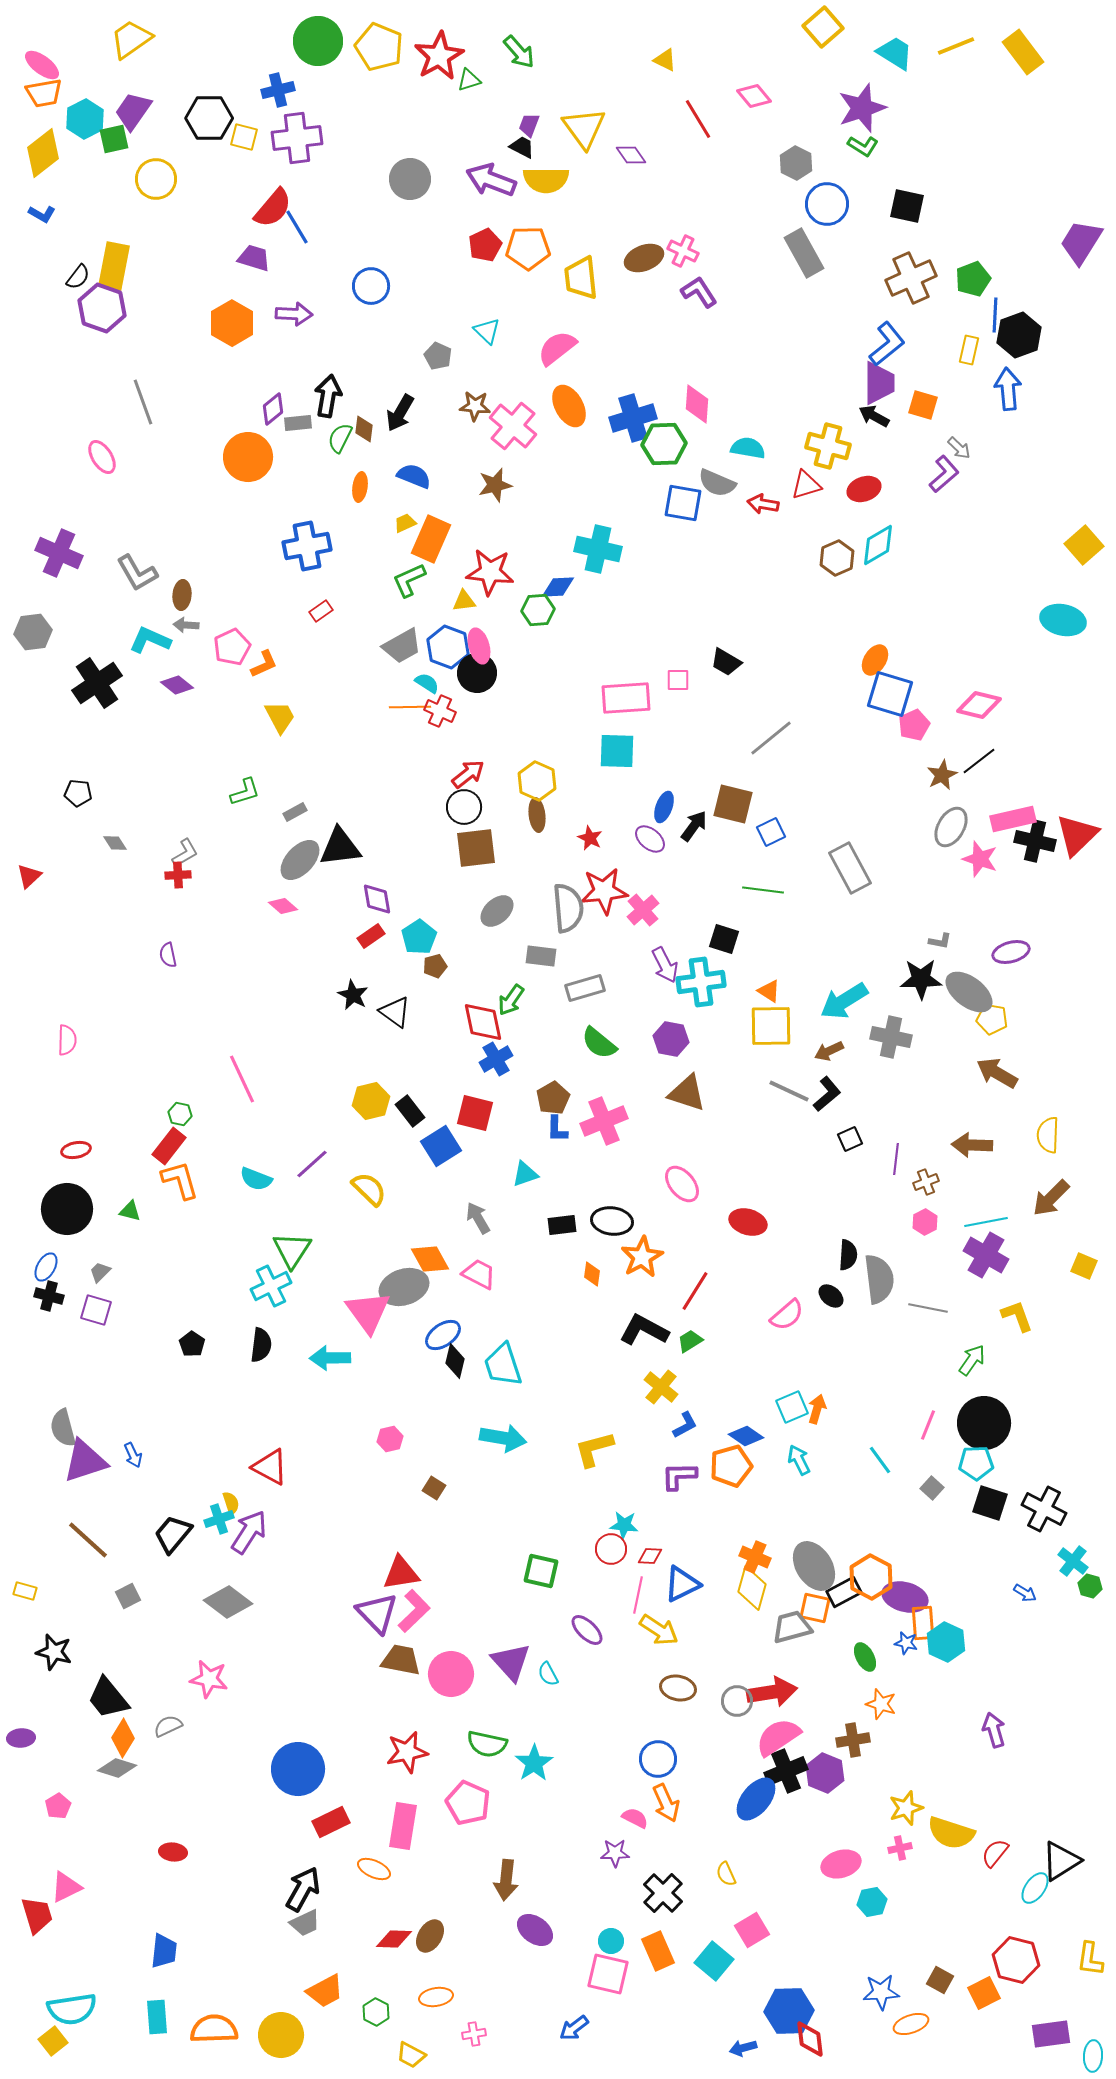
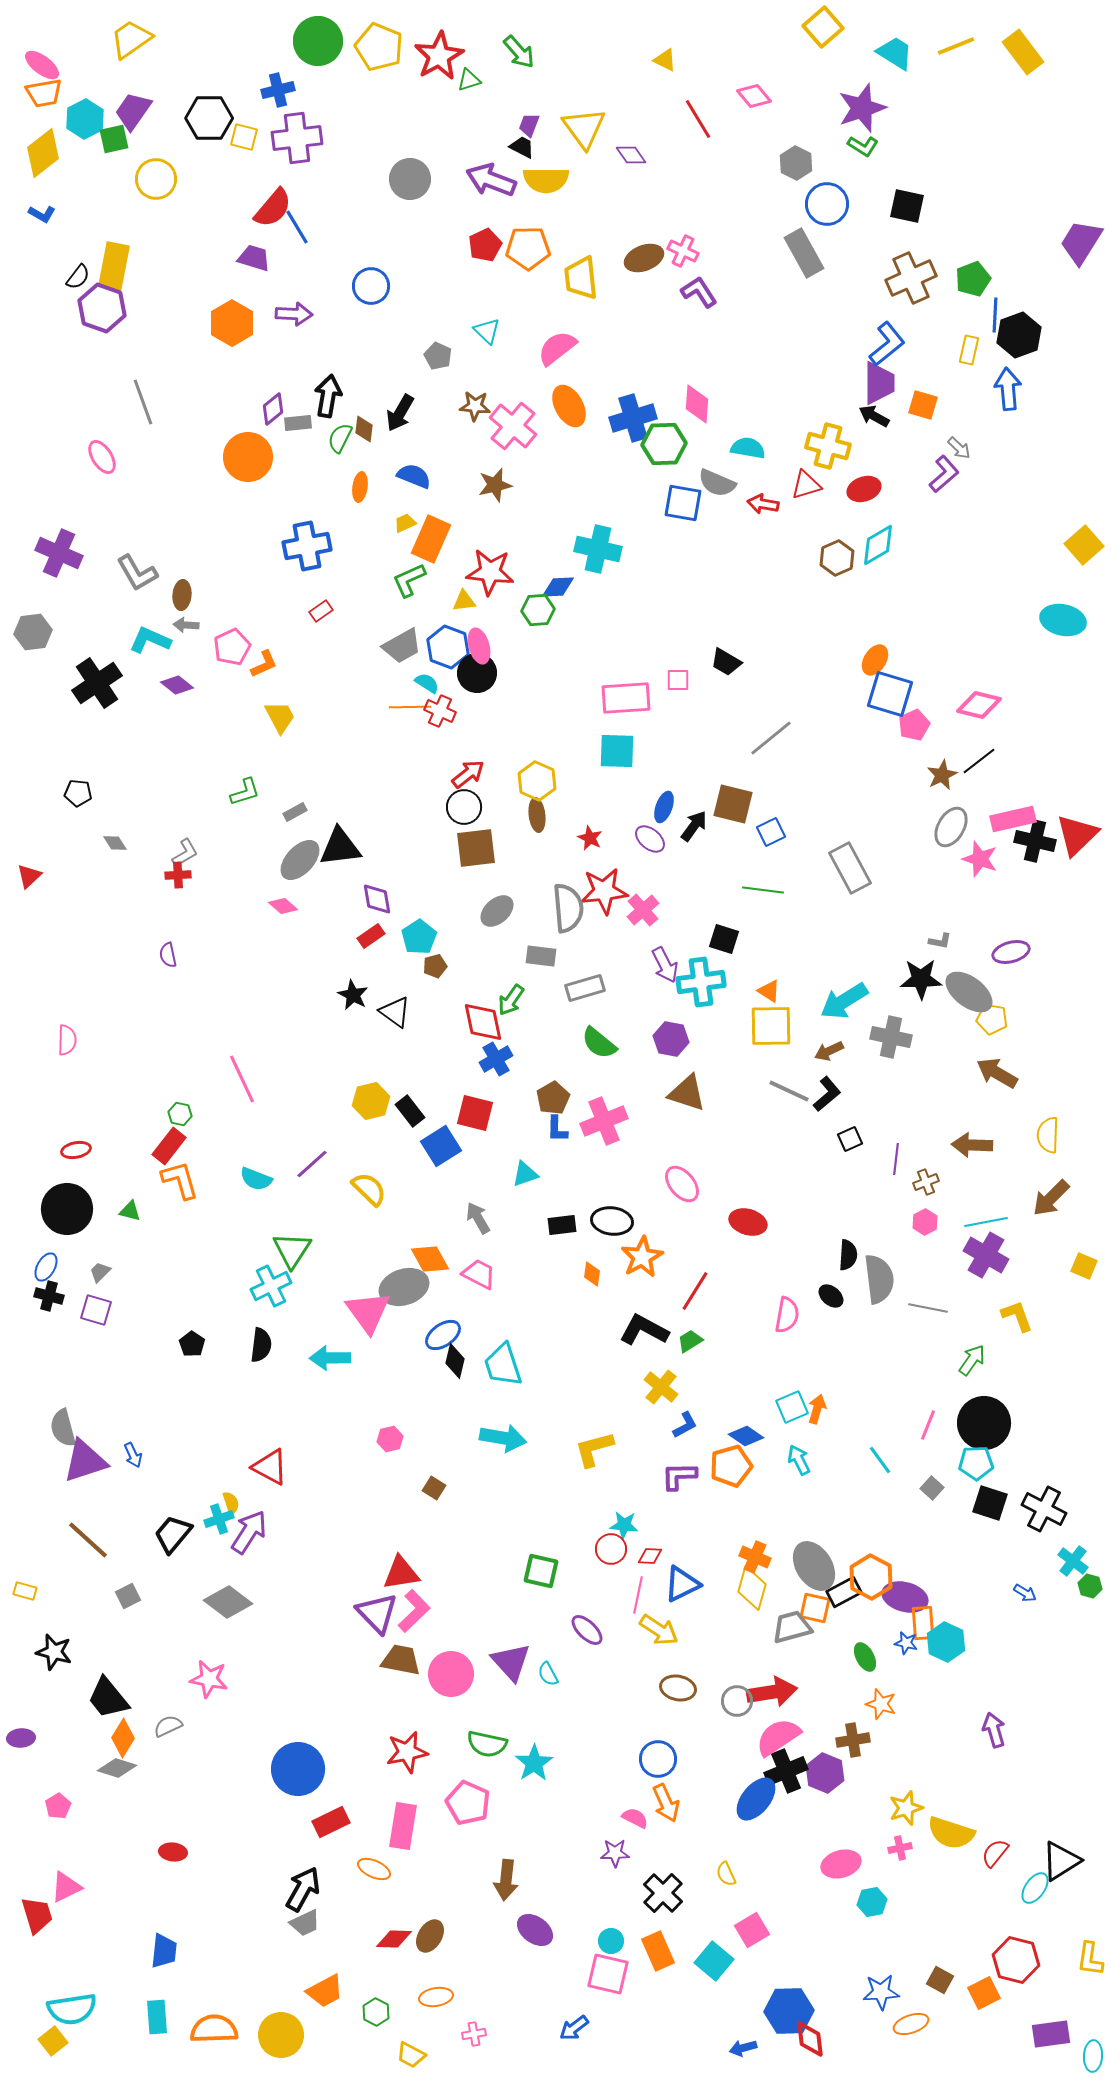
pink semicircle at (787, 1315): rotated 39 degrees counterclockwise
